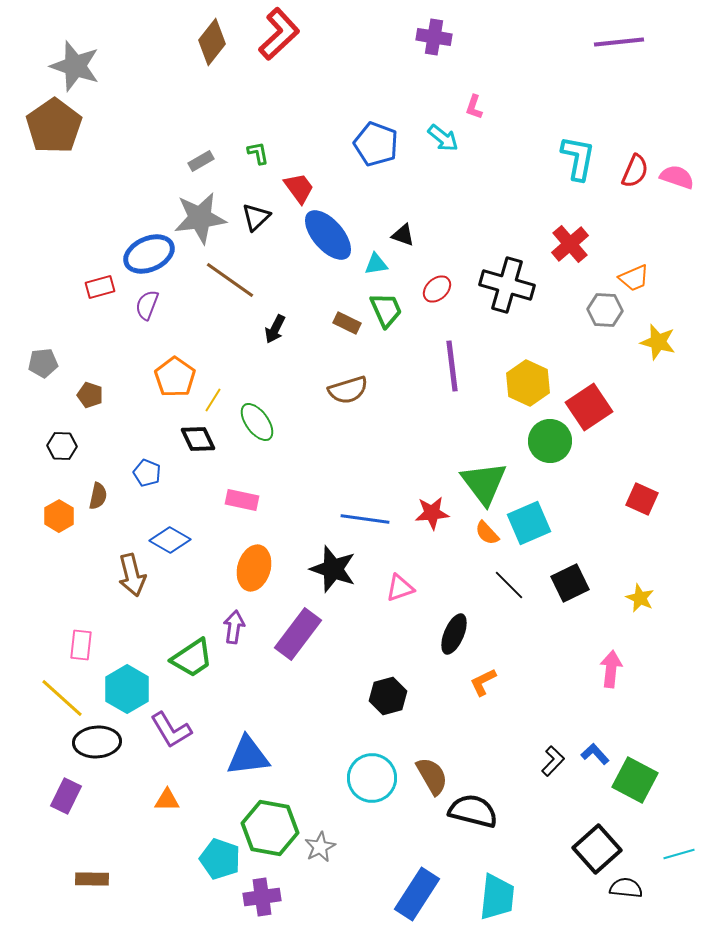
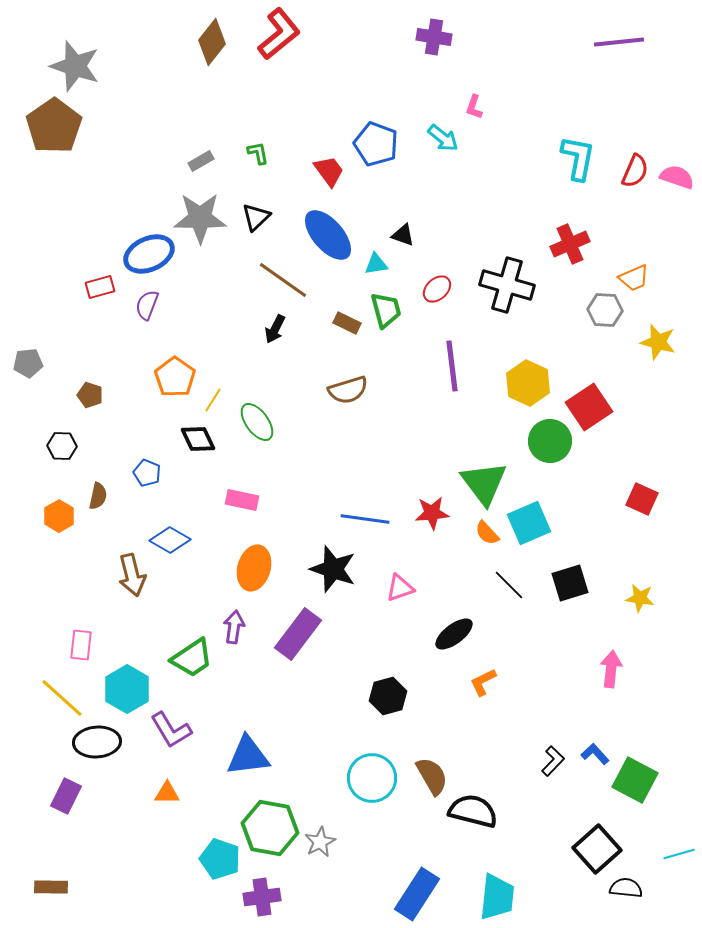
red L-shape at (279, 34): rotated 4 degrees clockwise
red trapezoid at (299, 188): moved 30 px right, 17 px up
gray star at (200, 218): rotated 8 degrees clockwise
red cross at (570, 244): rotated 18 degrees clockwise
brown line at (230, 280): moved 53 px right
green trapezoid at (386, 310): rotated 9 degrees clockwise
gray pentagon at (43, 363): moved 15 px left
black square at (570, 583): rotated 9 degrees clockwise
yellow star at (640, 598): rotated 16 degrees counterclockwise
black ellipse at (454, 634): rotated 30 degrees clockwise
orange triangle at (167, 800): moved 7 px up
gray star at (320, 847): moved 5 px up
brown rectangle at (92, 879): moved 41 px left, 8 px down
